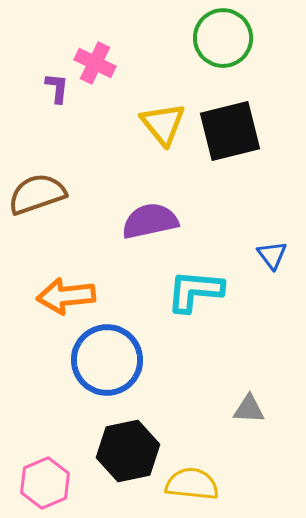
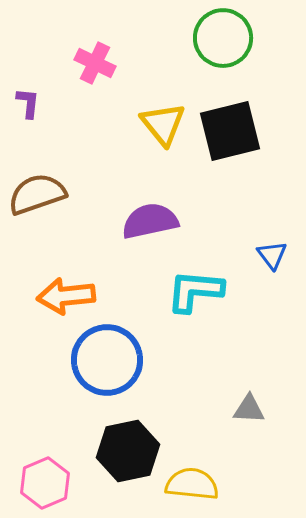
purple L-shape: moved 29 px left, 15 px down
